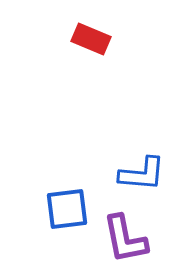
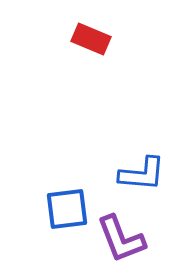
purple L-shape: moved 4 px left; rotated 10 degrees counterclockwise
